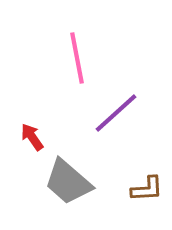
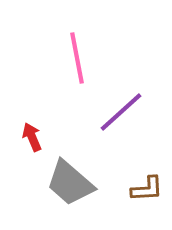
purple line: moved 5 px right, 1 px up
red arrow: rotated 12 degrees clockwise
gray trapezoid: moved 2 px right, 1 px down
